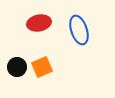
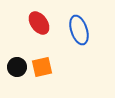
red ellipse: rotated 65 degrees clockwise
orange square: rotated 10 degrees clockwise
